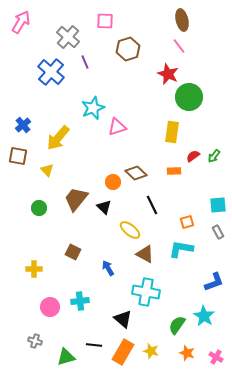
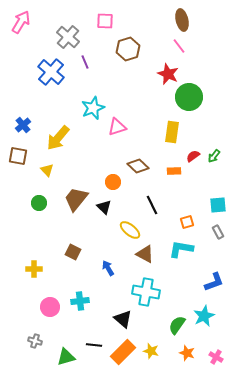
brown diamond at (136, 173): moved 2 px right, 7 px up
green circle at (39, 208): moved 5 px up
cyan star at (204, 316): rotated 15 degrees clockwise
orange rectangle at (123, 352): rotated 15 degrees clockwise
